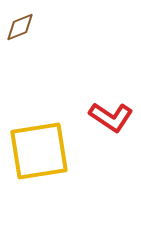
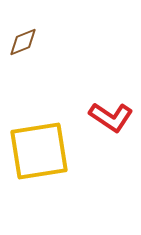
brown diamond: moved 3 px right, 15 px down
